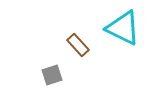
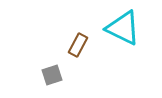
brown rectangle: rotated 70 degrees clockwise
